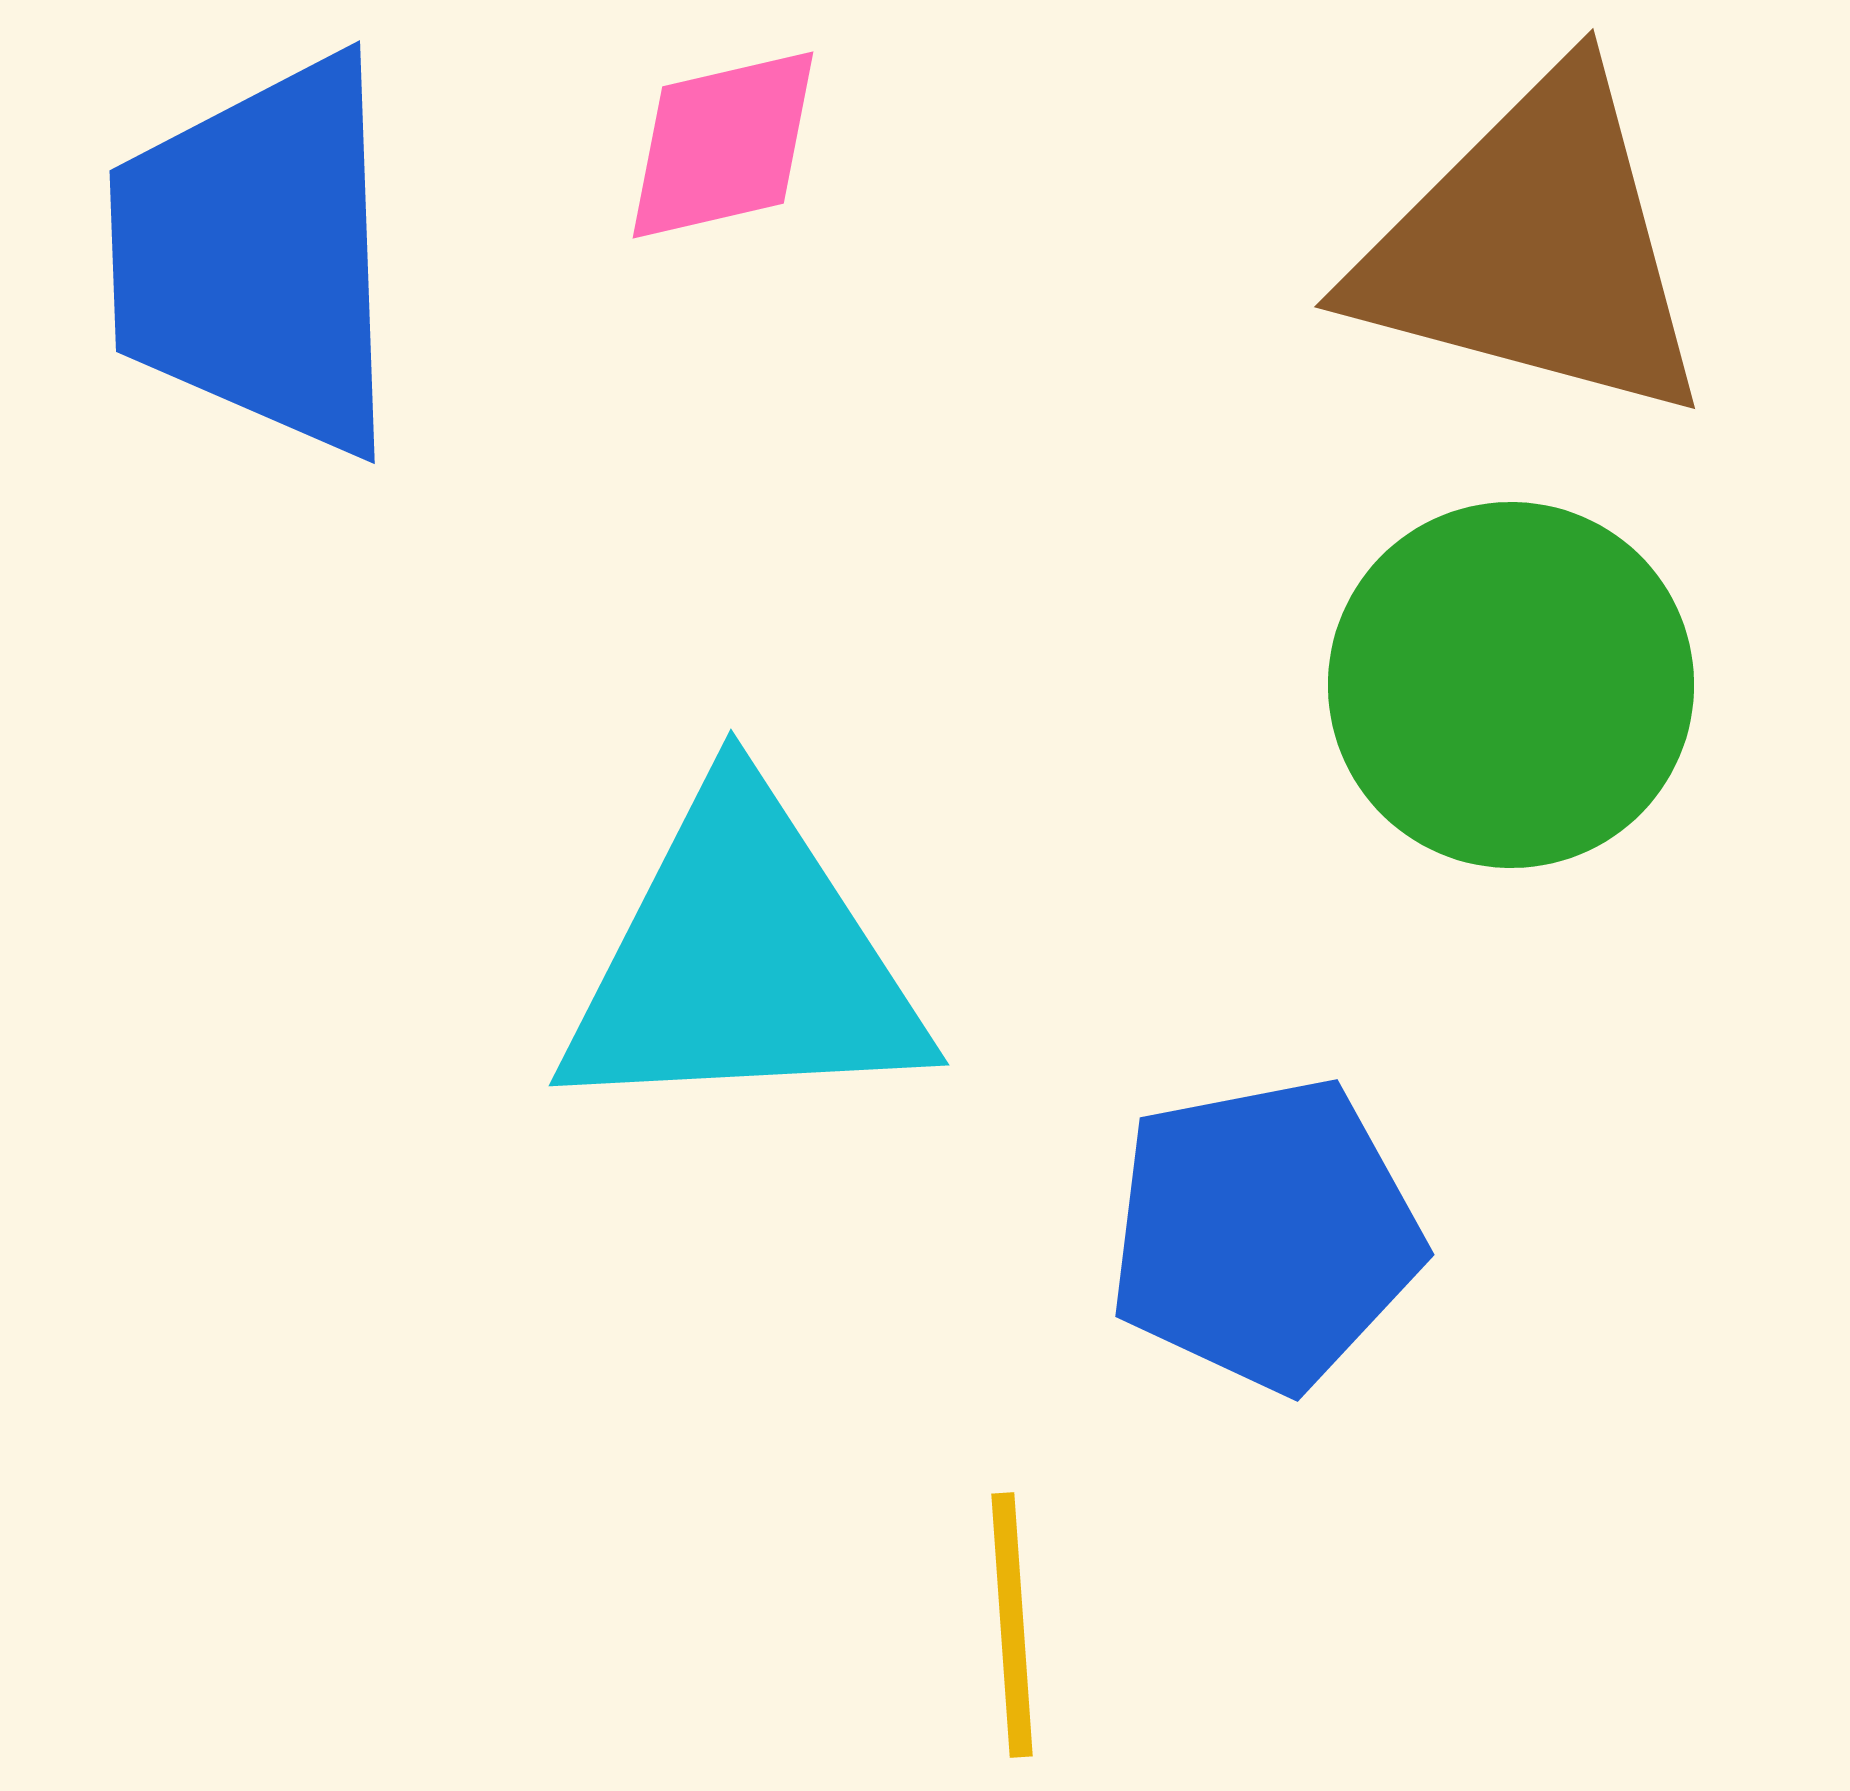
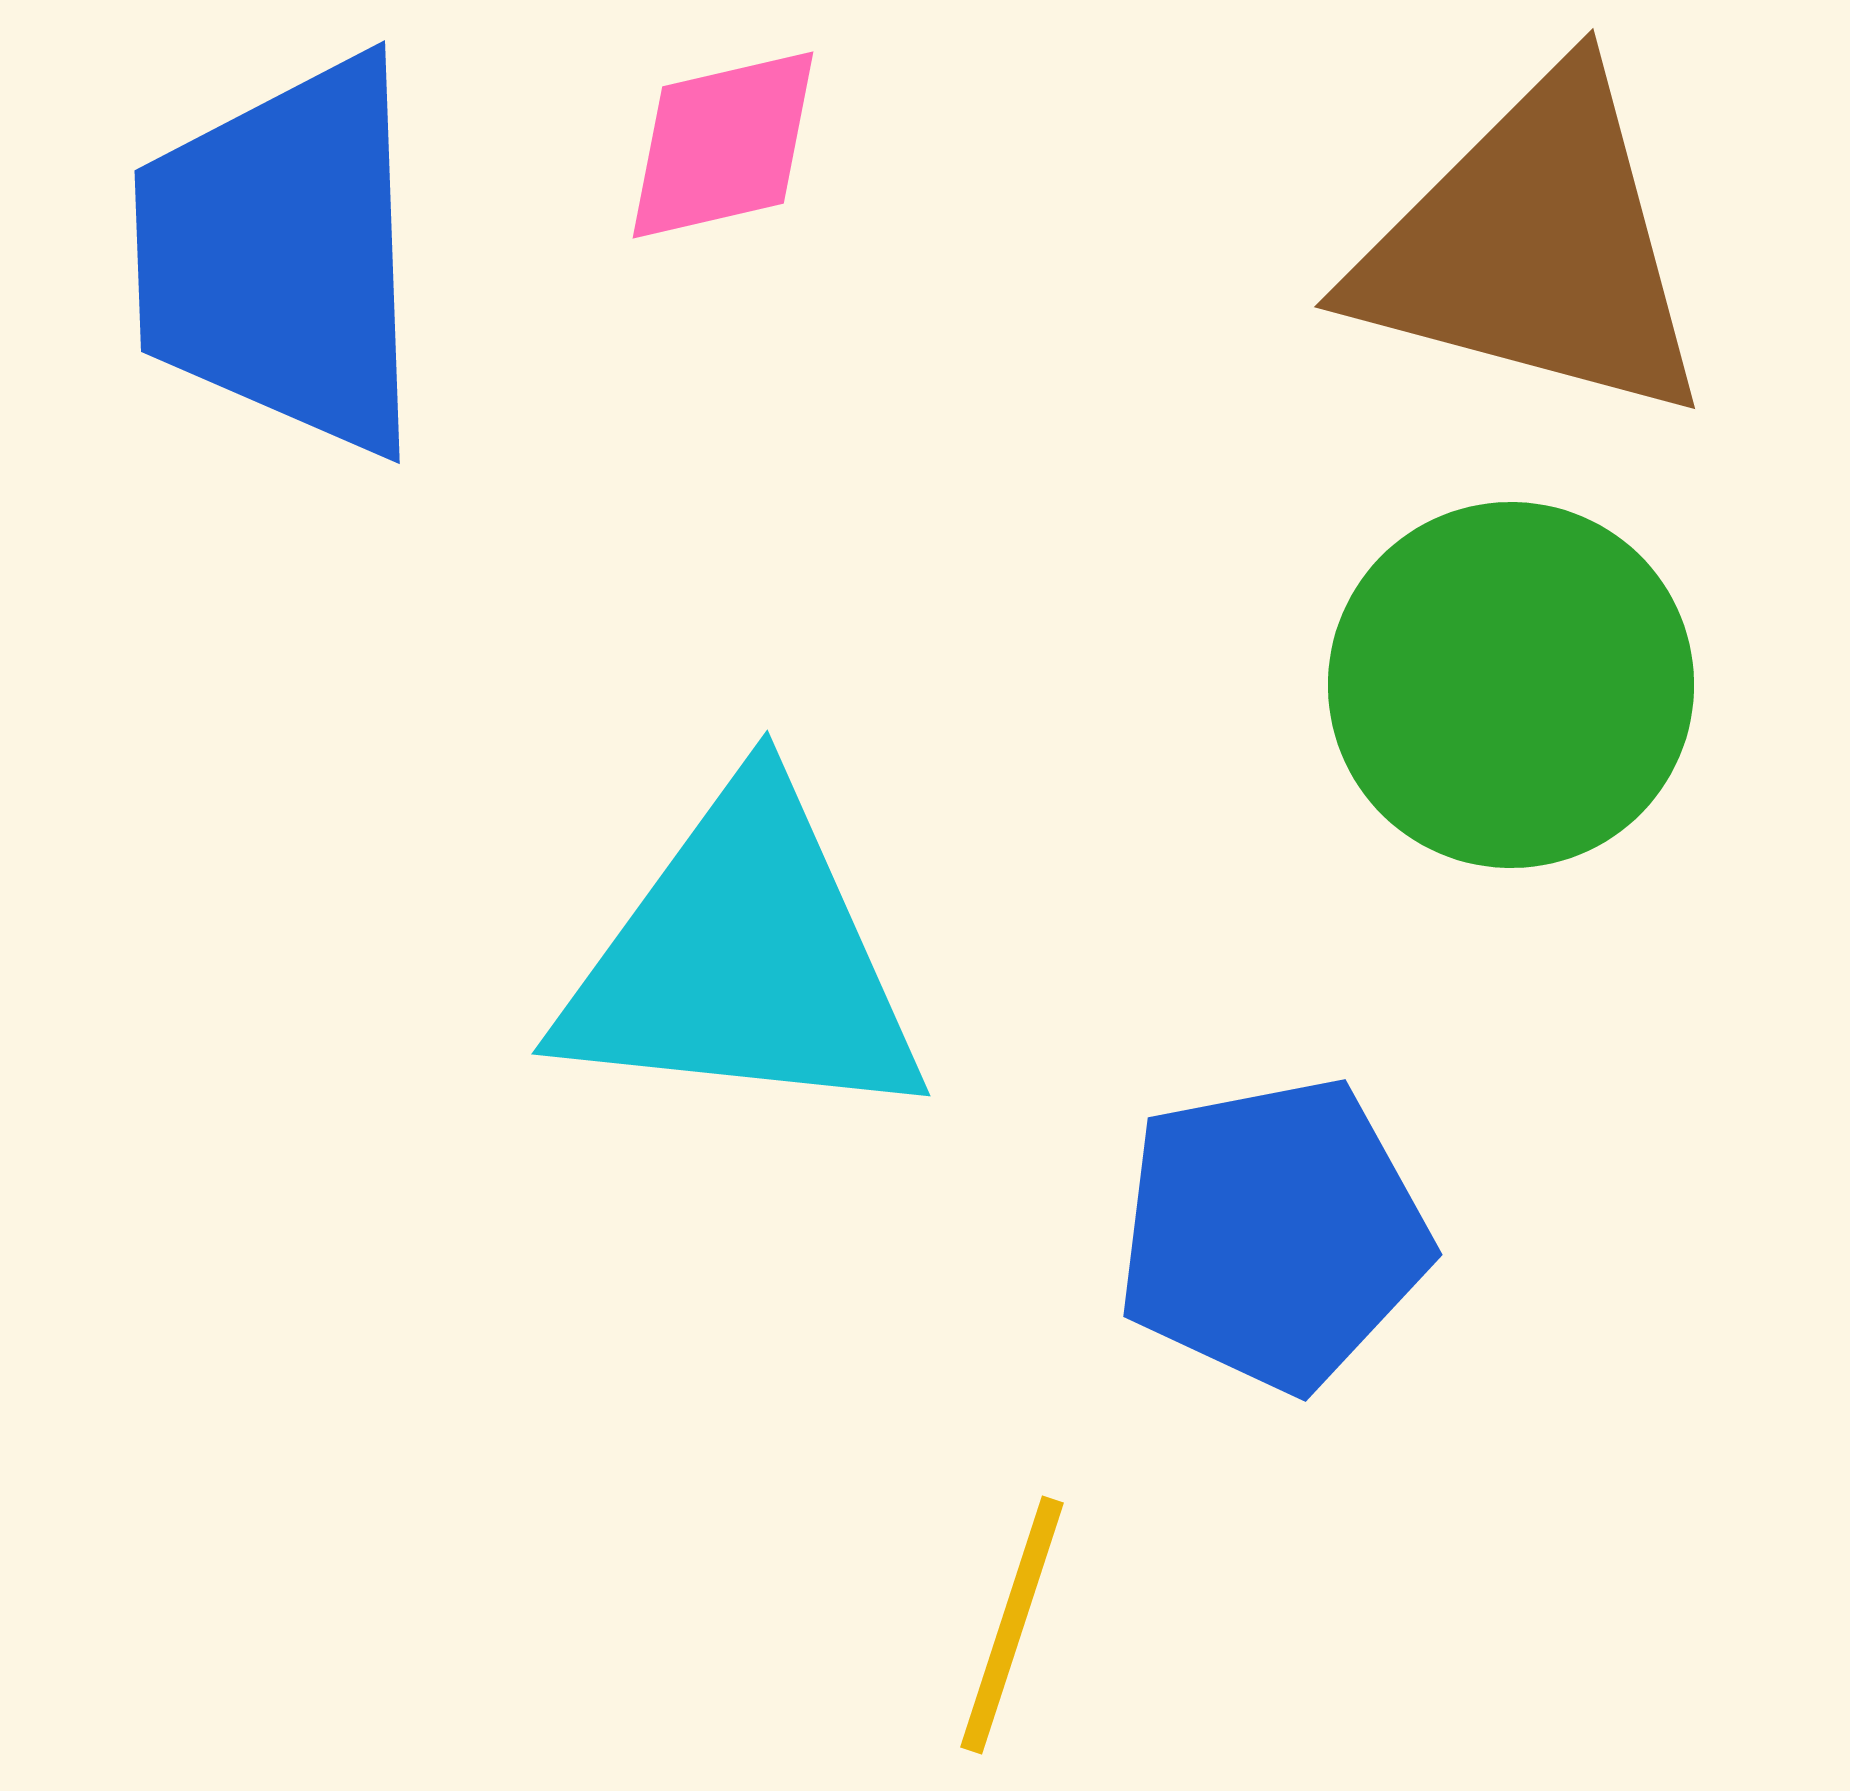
blue trapezoid: moved 25 px right
cyan triangle: rotated 9 degrees clockwise
blue pentagon: moved 8 px right
yellow line: rotated 22 degrees clockwise
